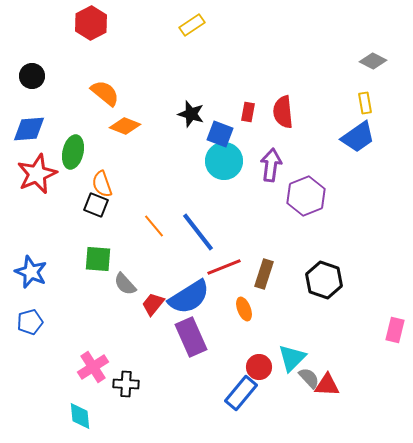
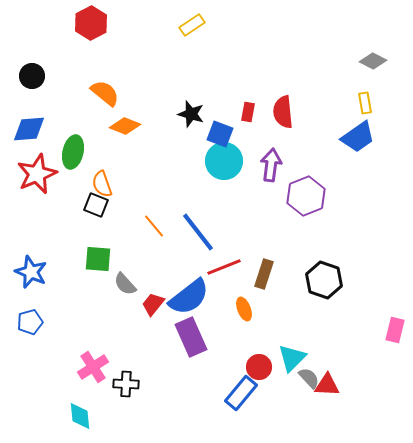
blue semicircle at (189, 297): rotated 6 degrees counterclockwise
